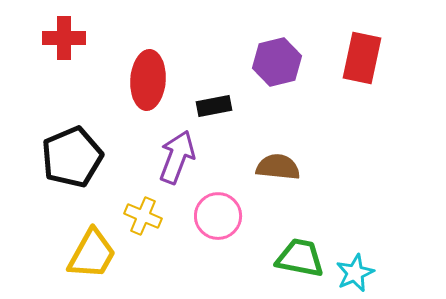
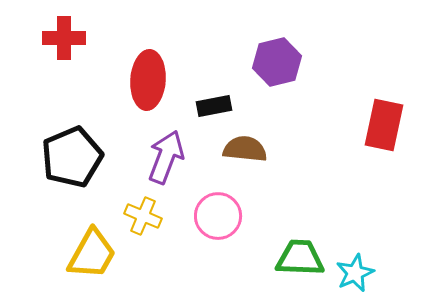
red rectangle: moved 22 px right, 67 px down
purple arrow: moved 11 px left
brown semicircle: moved 33 px left, 18 px up
green trapezoid: rotated 9 degrees counterclockwise
